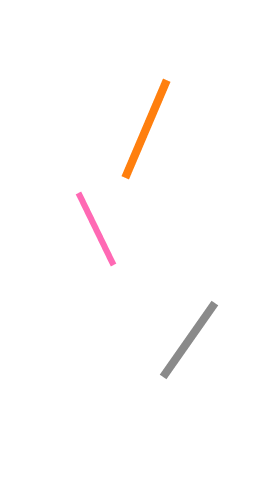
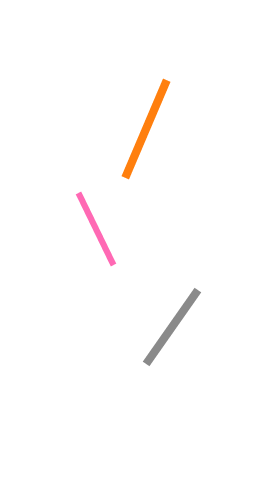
gray line: moved 17 px left, 13 px up
